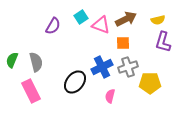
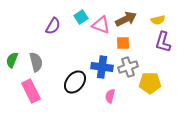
blue cross: rotated 35 degrees clockwise
